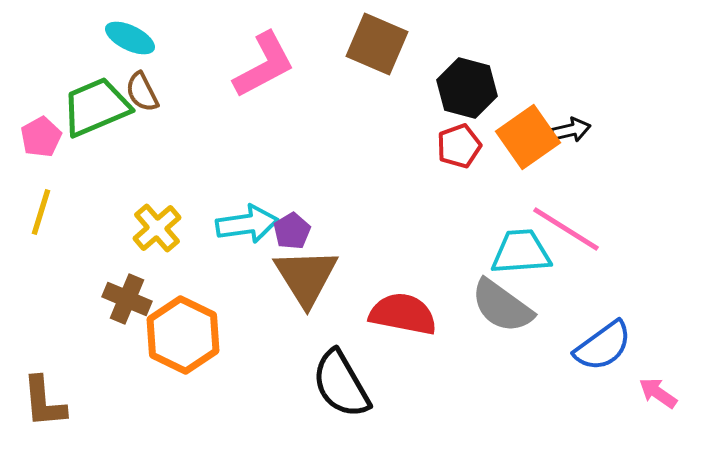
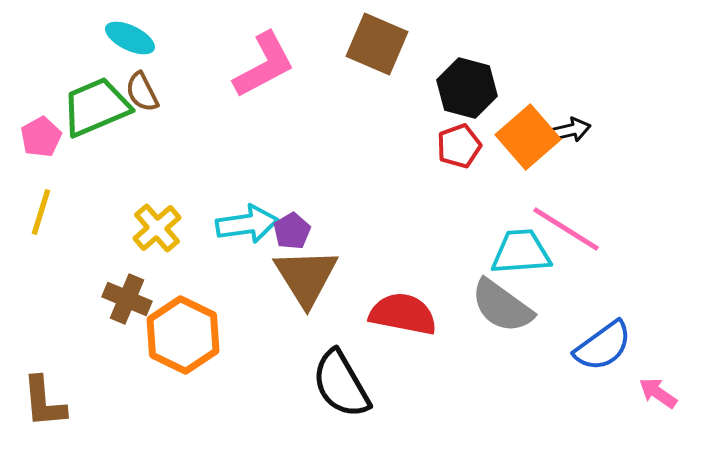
orange square: rotated 6 degrees counterclockwise
